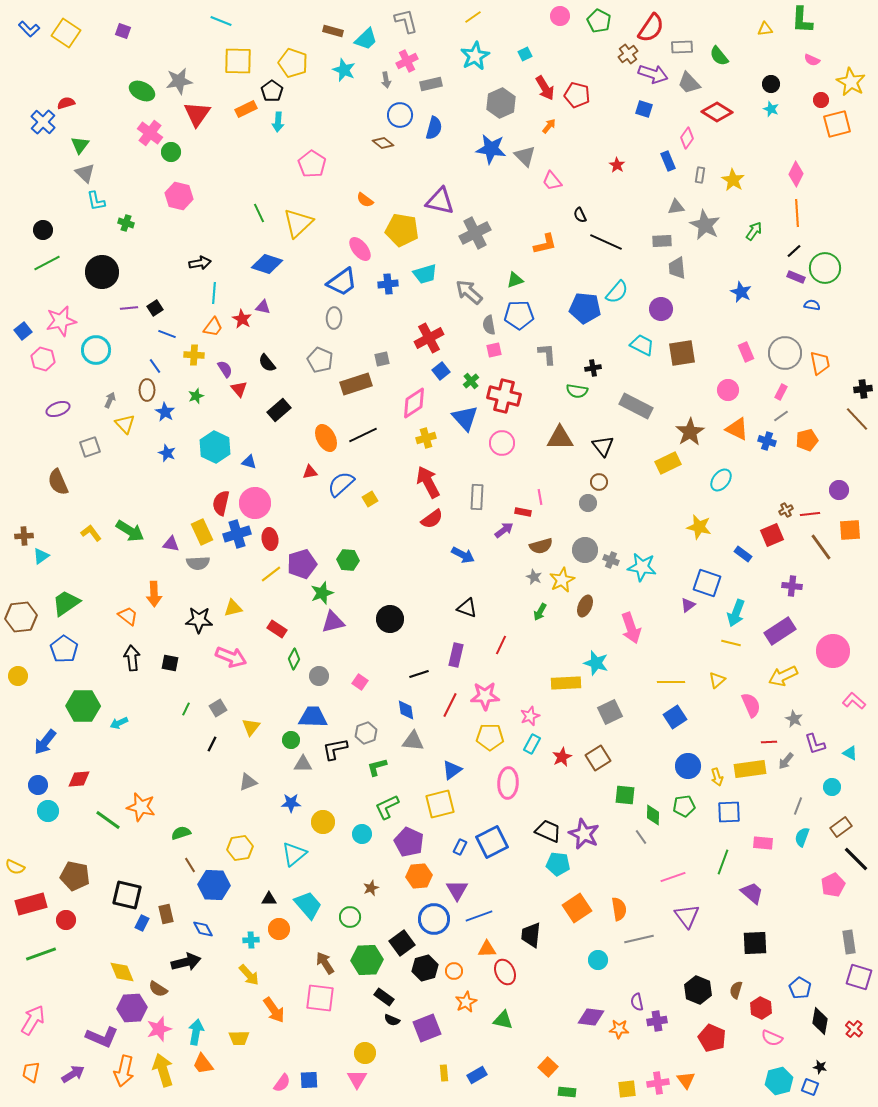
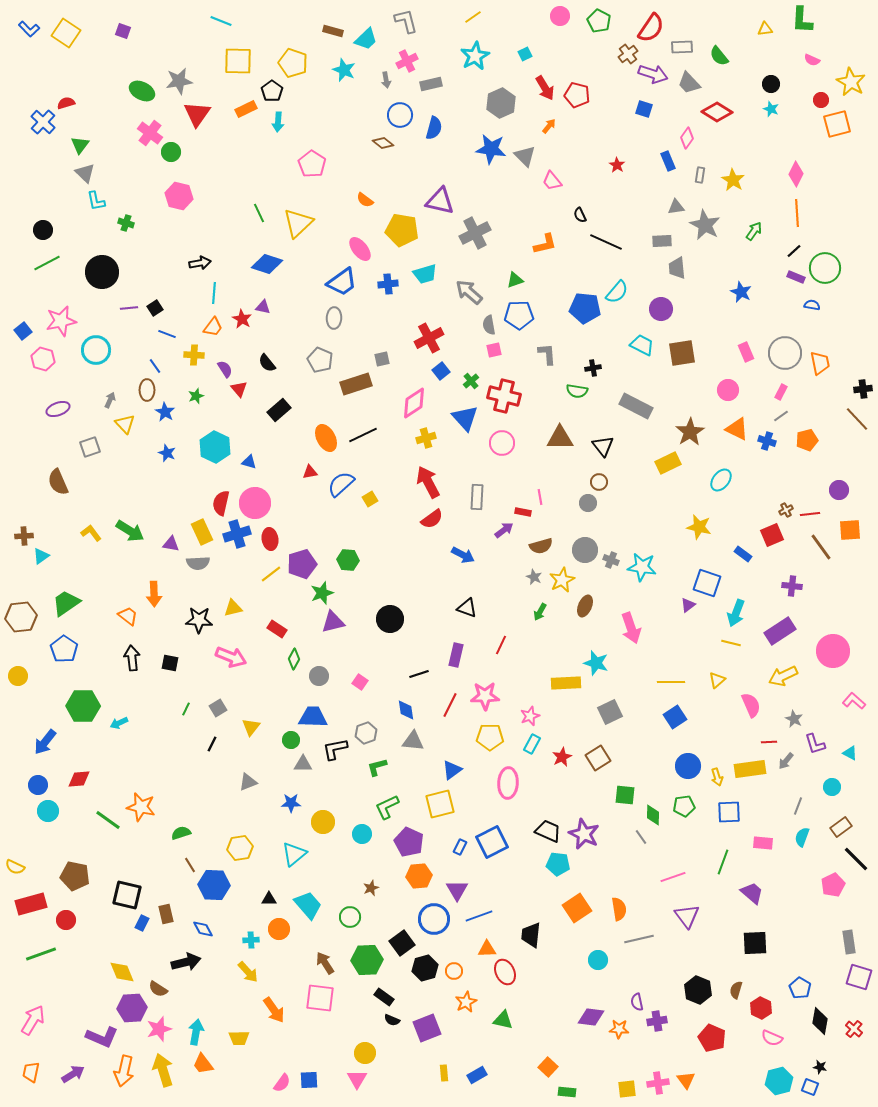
yellow arrow at (249, 975): moved 1 px left, 3 px up
